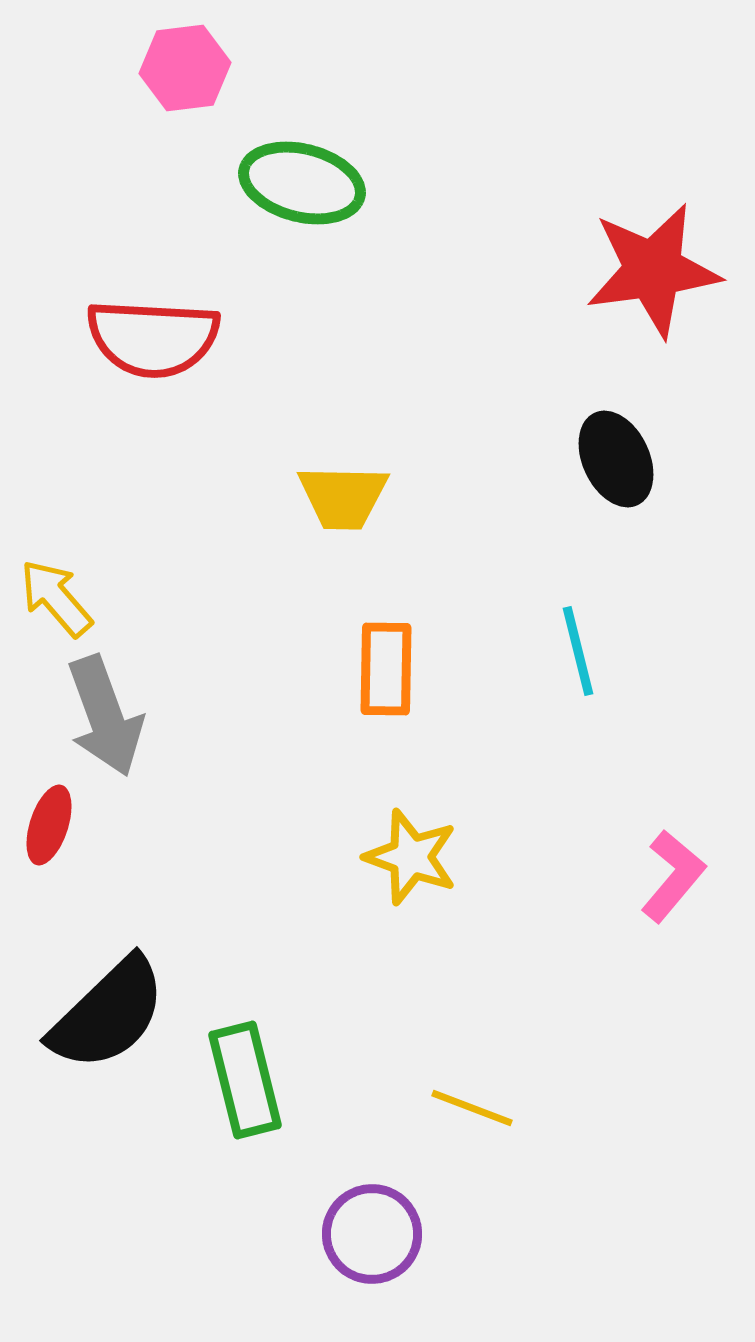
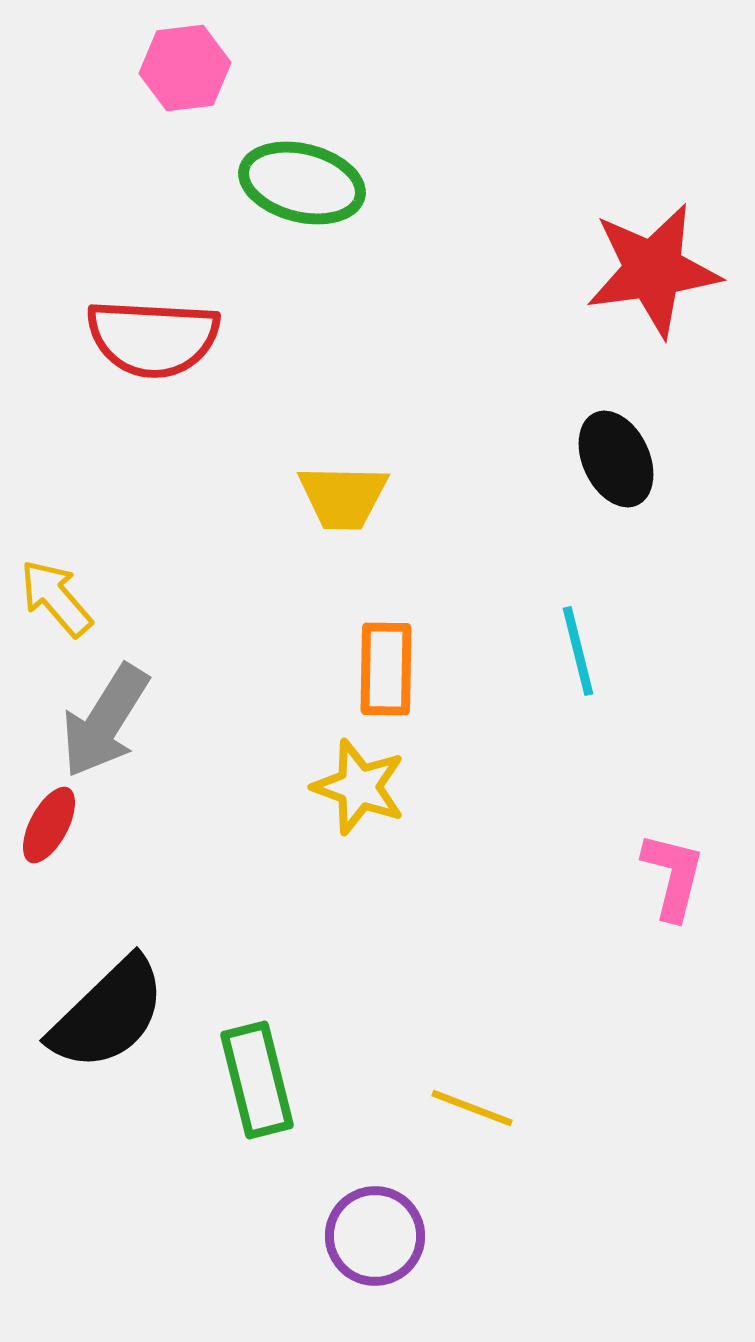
gray arrow: moved 5 px down; rotated 52 degrees clockwise
red ellipse: rotated 10 degrees clockwise
yellow star: moved 52 px left, 70 px up
pink L-shape: rotated 26 degrees counterclockwise
green rectangle: moved 12 px right
purple circle: moved 3 px right, 2 px down
